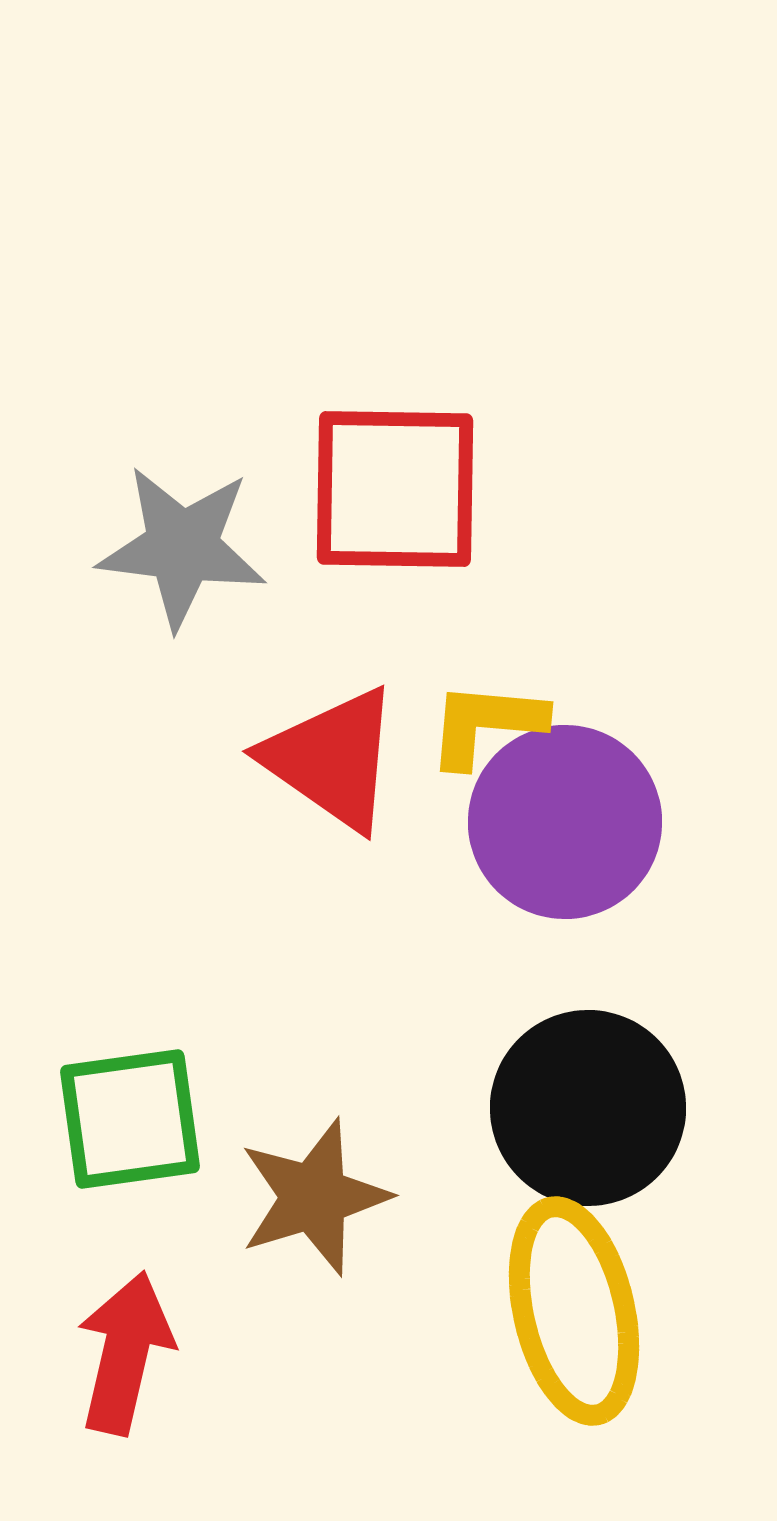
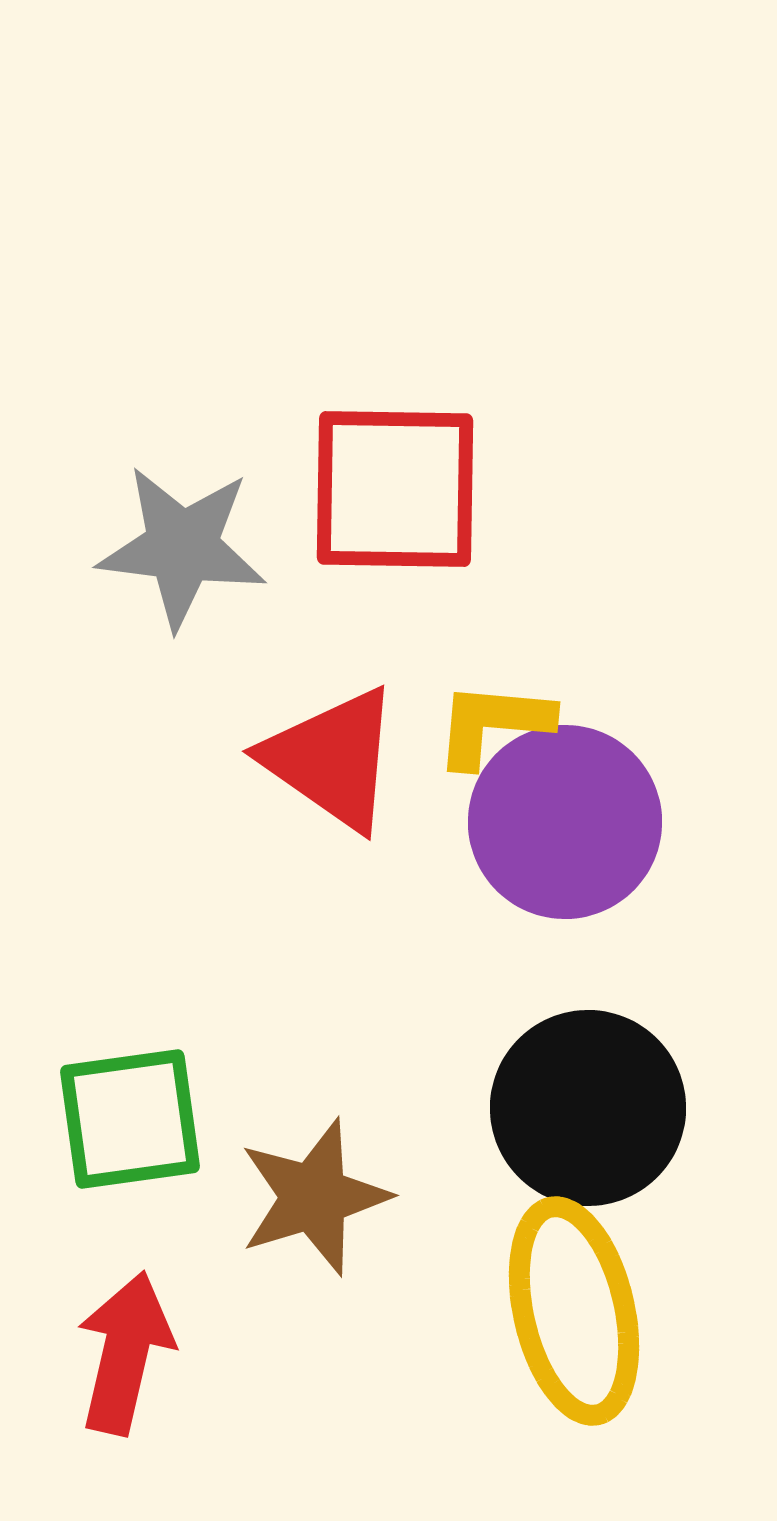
yellow L-shape: moved 7 px right
